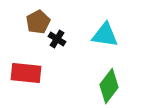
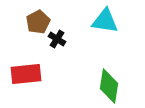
cyan triangle: moved 14 px up
red rectangle: moved 1 px down; rotated 12 degrees counterclockwise
green diamond: rotated 28 degrees counterclockwise
